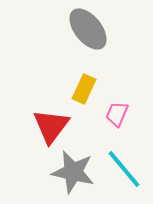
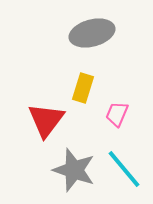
gray ellipse: moved 4 px right, 4 px down; rotated 66 degrees counterclockwise
yellow rectangle: moved 1 px left, 1 px up; rotated 8 degrees counterclockwise
red triangle: moved 5 px left, 6 px up
gray star: moved 1 px right, 2 px up; rotated 6 degrees clockwise
